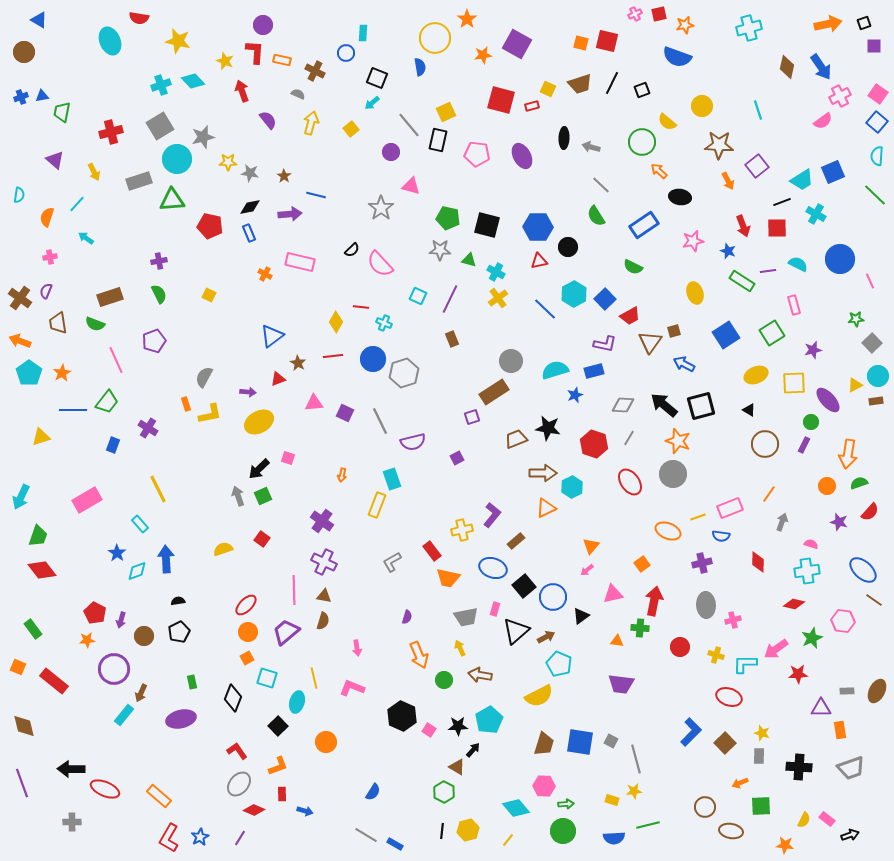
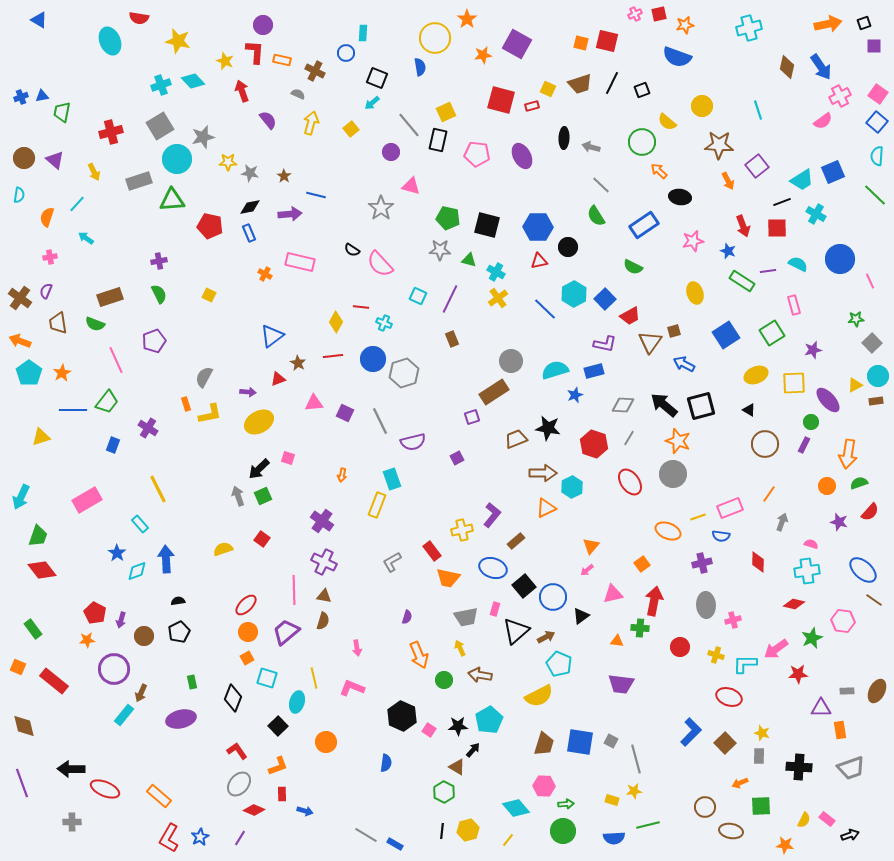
brown circle at (24, 52): moved 106 px down
black semicircle at (352, 250): rotated 77 degrees clockwise
blue semicircle at (373, 792): moved 13 px right, 29 px up; rotated 24 degrees counterclockwise
